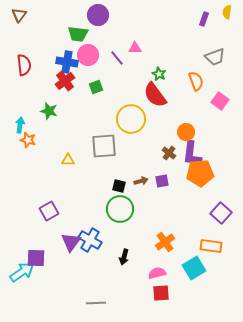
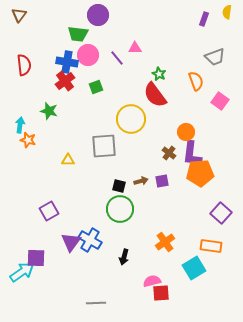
pink semicircle at (157, 273): moved 5 px left, 8 px down
